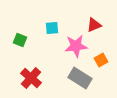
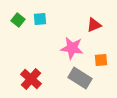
cyan square: moved 12 px left, 9 px up
green square: moved 2 px left, 20 px up; rotated 16 degrees clockwise
pink star: moved 4 px left, 2 px down; rotated 15 degrees clockwise
orange square: rotated 24 degrees clockwise
red cross: moved 1 px down
